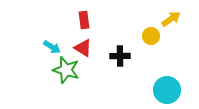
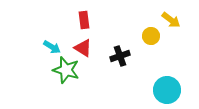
yellow arrow: moved 1 px down; rotated 72 degrees clockwise
black cross: rotated 18 degrees counterclockwise
